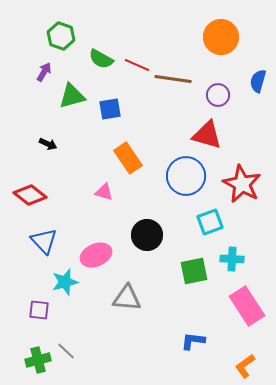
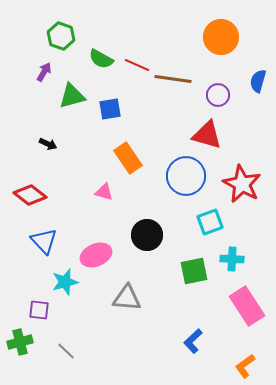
blue L-shape: rotated 50 degrees counterclockwise
green cross: moved 18 px left, 18 px up
